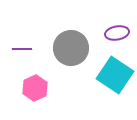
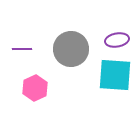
purple ellipse: moved 7 px down
gray circle: moved 1 px down
cyan square: rotated 30 degrees counterclockwise
